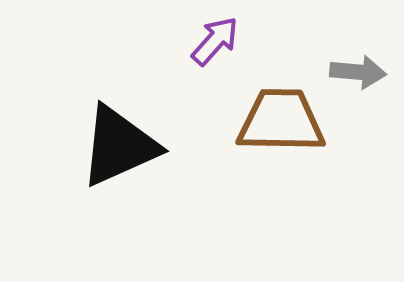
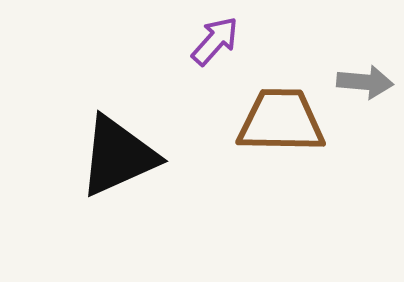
gray arrow: moved 7 px right, 10 px down
black triangle: moved 1 px left, 10 px down
